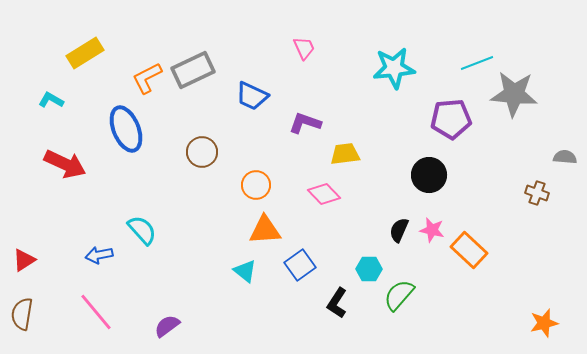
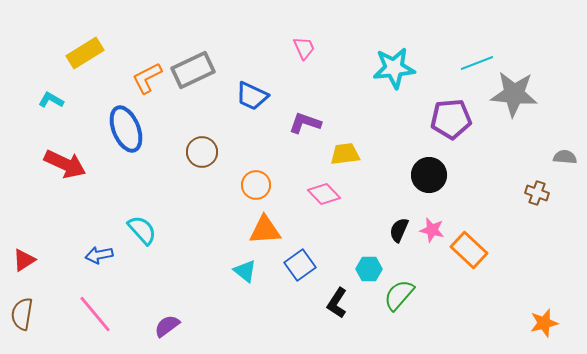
pink line: moved 1 px left, 2 px down
